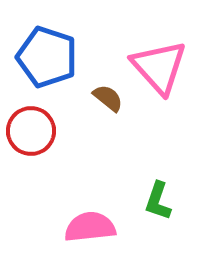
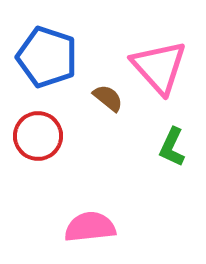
red circle: moved 7 px right, 5 px down
green L-shape: moved 14 px right, 54 px up; rotated 6 degrees clockwise
